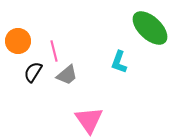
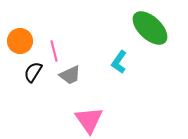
orange circle: moved 2 px right
cyan L-shape: rotated 15 degrees clockwise
gray trapezoid: moved 3 px right; rotated 15 degrees clockwise
